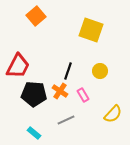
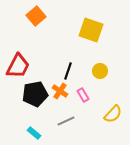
black pentagon: moved 1 px right; rotated 15 degrees counterclockwise
gray line: moved 1 px down
